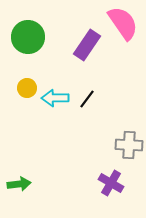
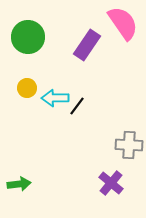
black line: moved 10 px left, 7 px down
purple cross: rotated 10 degrees clockwise
